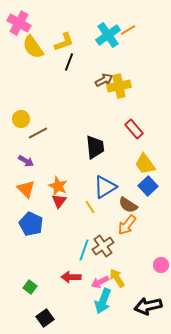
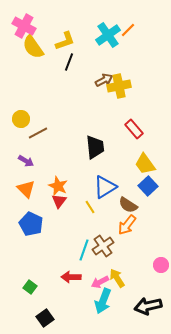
pink cross: moved 5 px right, 3 px down
orange line: rotated 14 degrees counterclockwise
yellow L-shape: moved 1 px right, 1 px up
